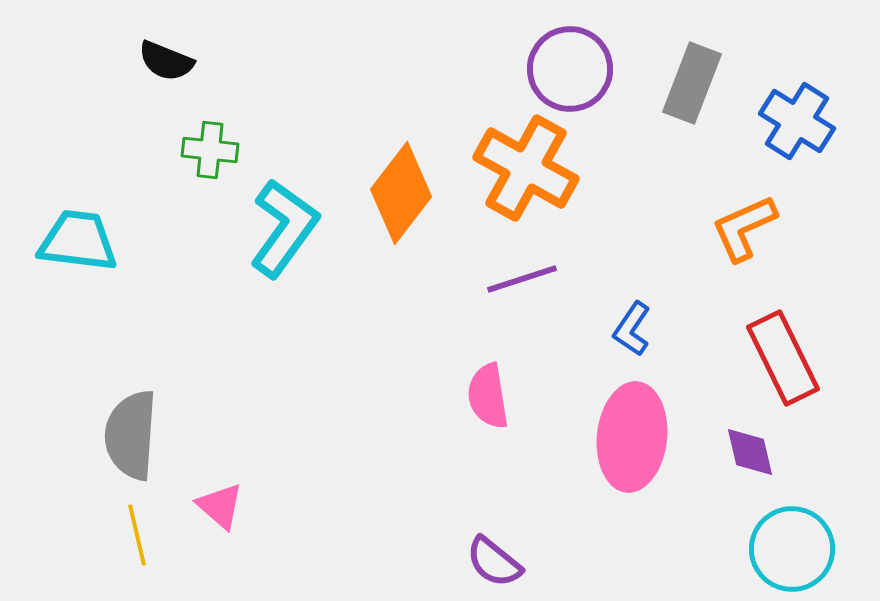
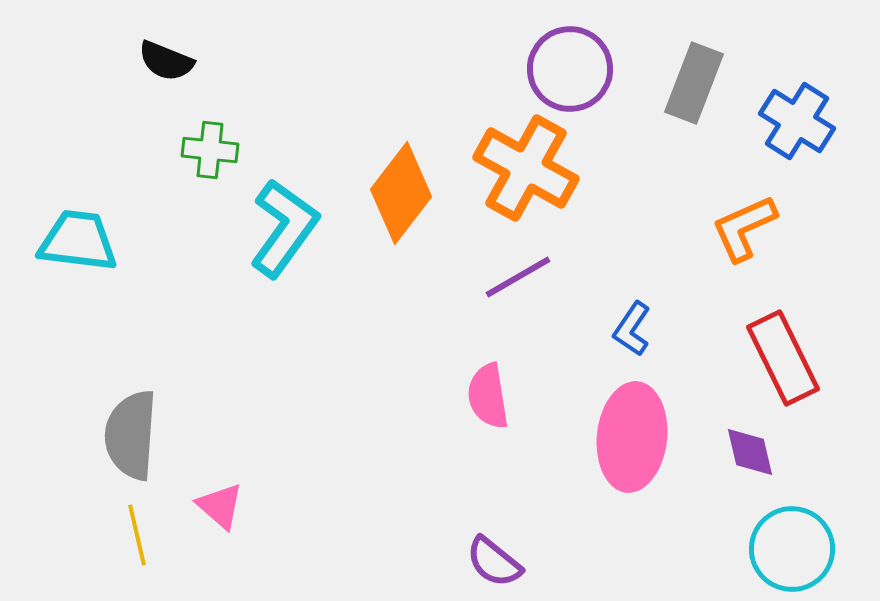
gray rectangle: moved 2 px right
purple line: moved 4 px left, 2 px up; rotated 12 degrees counterclockwise
